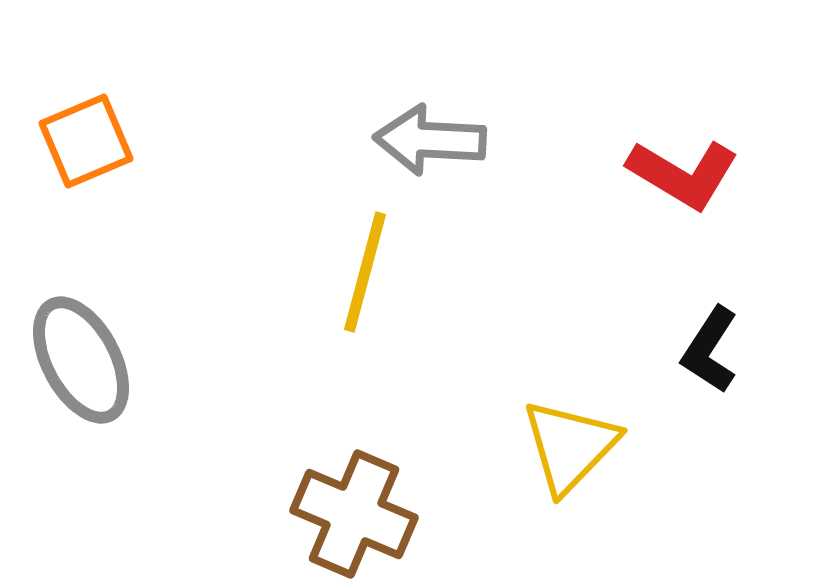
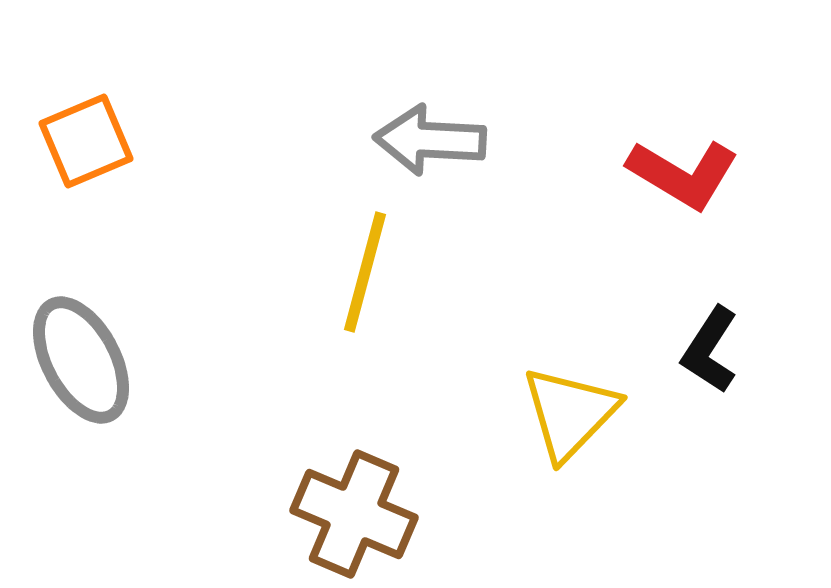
yellow triangle: moved 33 px up
